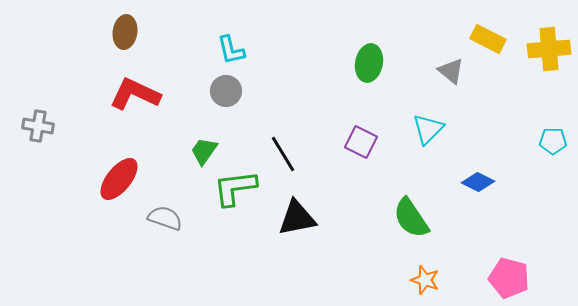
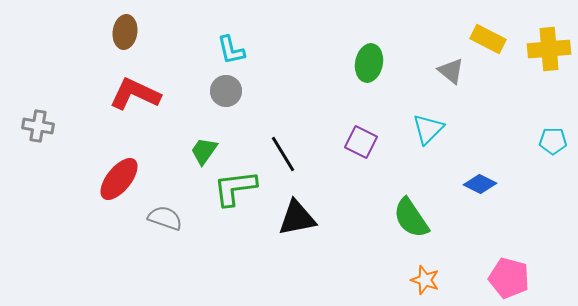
blue diamond: moved 2 px right, 2 px down
